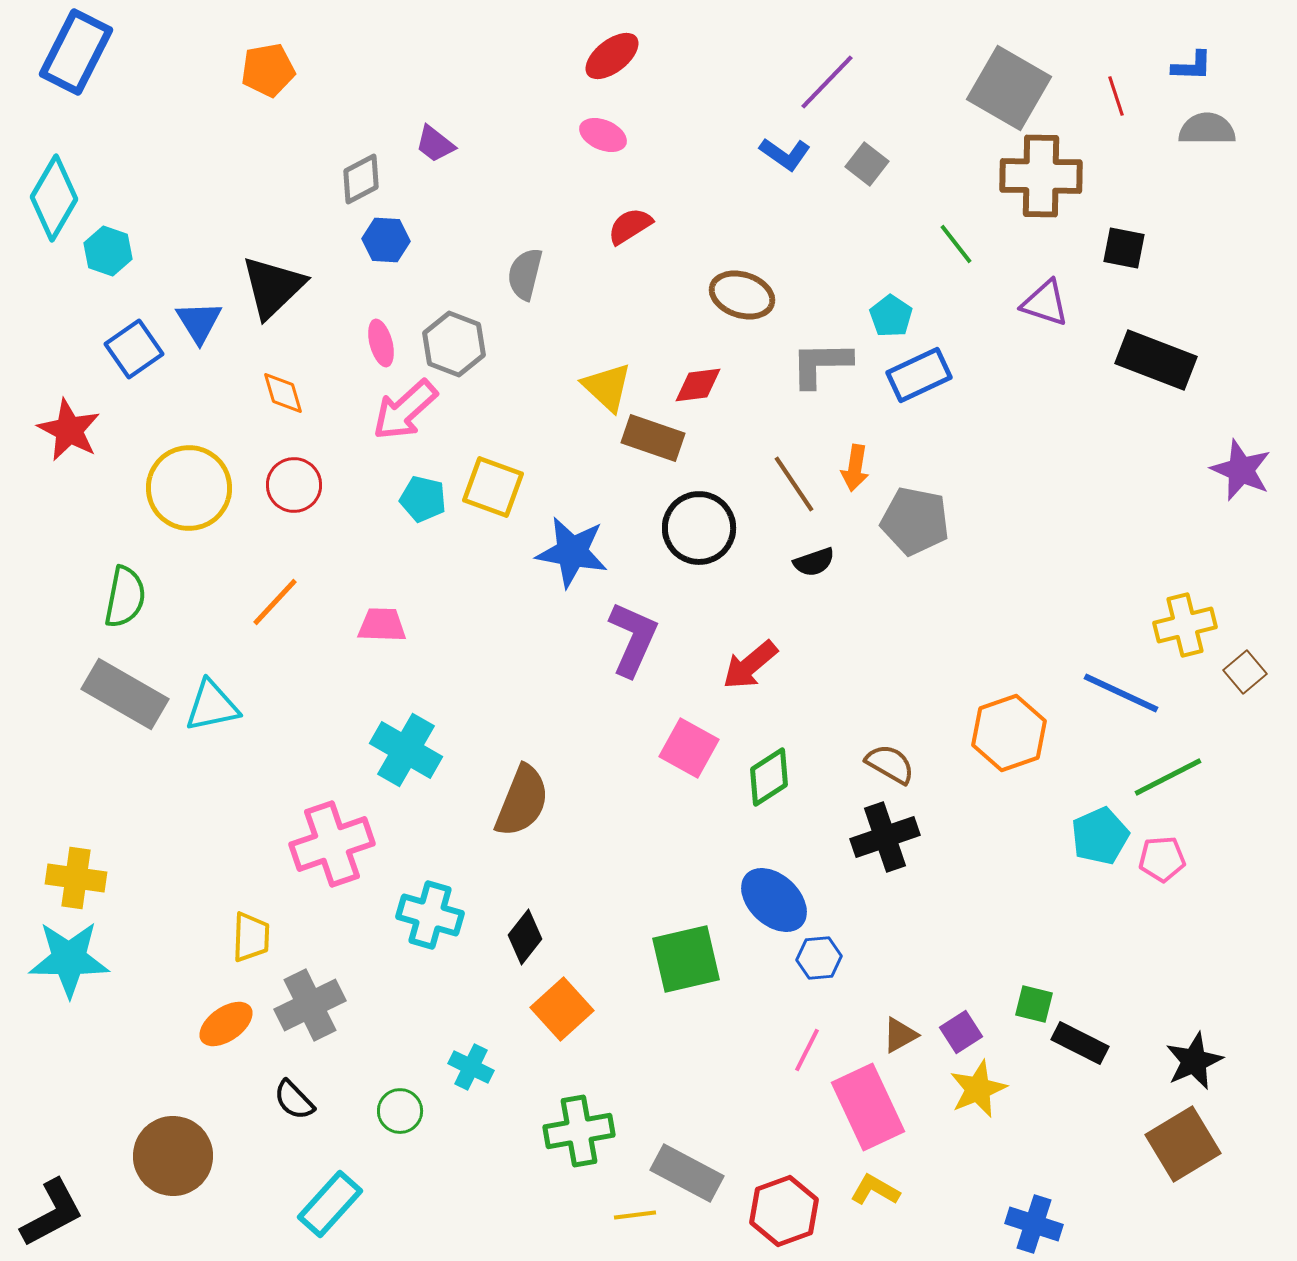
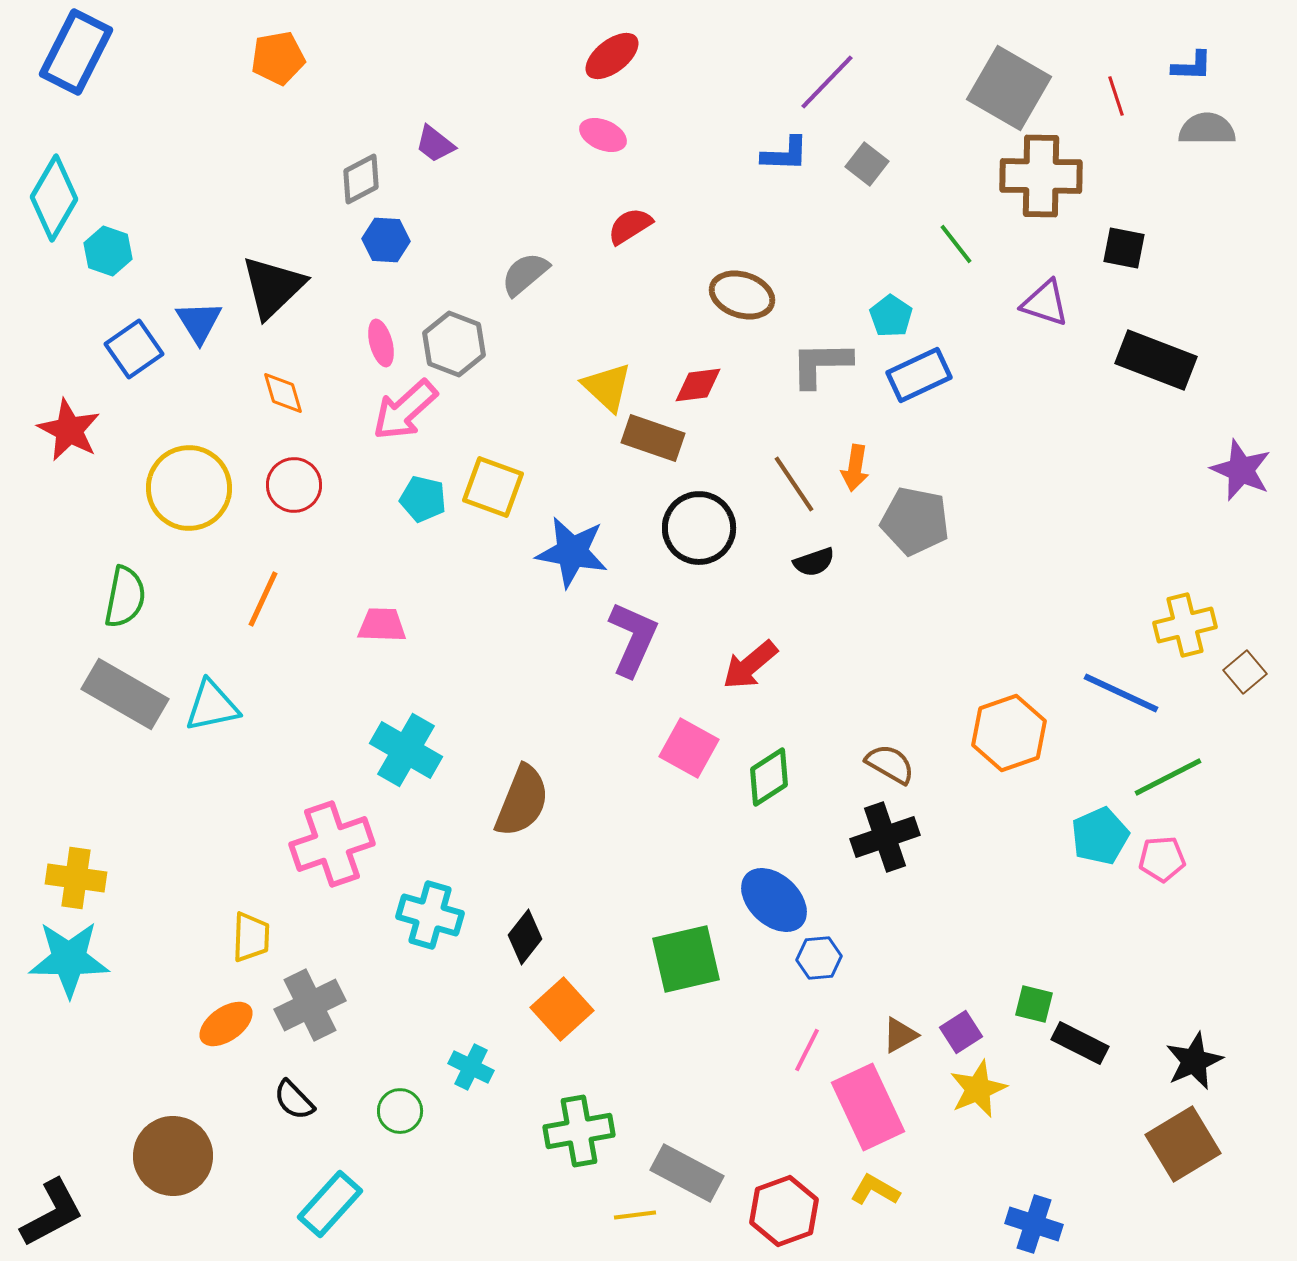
orange pentagon at (268, 70): moved 10 px right, 12 px up
blue L-shape at (785, 154): rotated 33 degrees counterclockwise
gray semicircle at (525, 274): rotated 36 degrees clockwise
orange line at (275, 602): moved 12 px left, 3 px up; rotated 18 degrees counterclockwise
